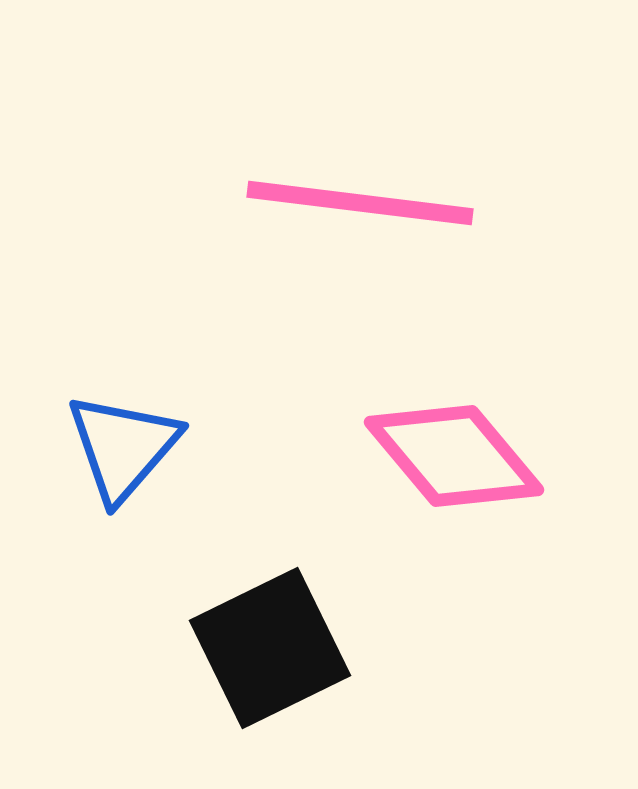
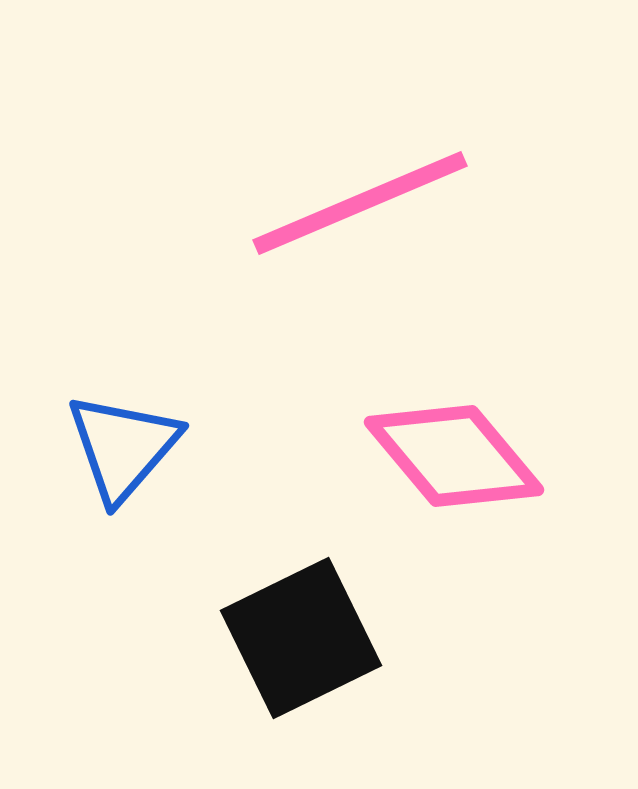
pink line: rotated 30 degrees counterclockwise
black square: moved 31 px right, 10 px up
